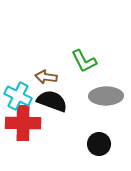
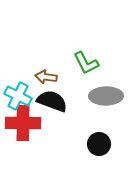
green L-shape: moved 2 px right, 2 px down
